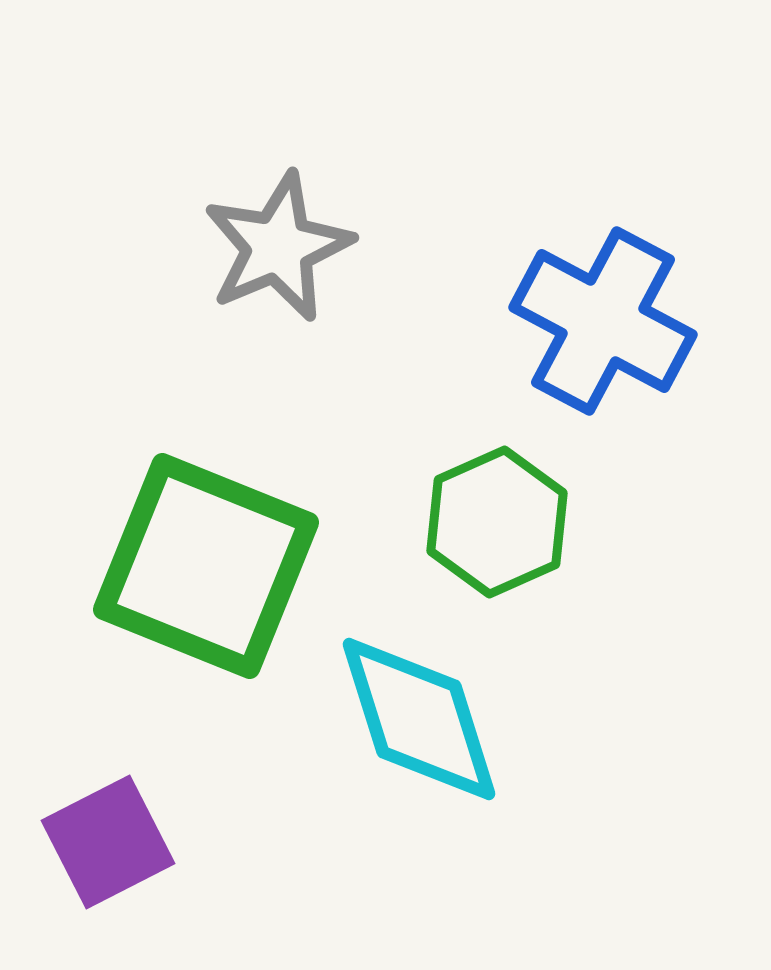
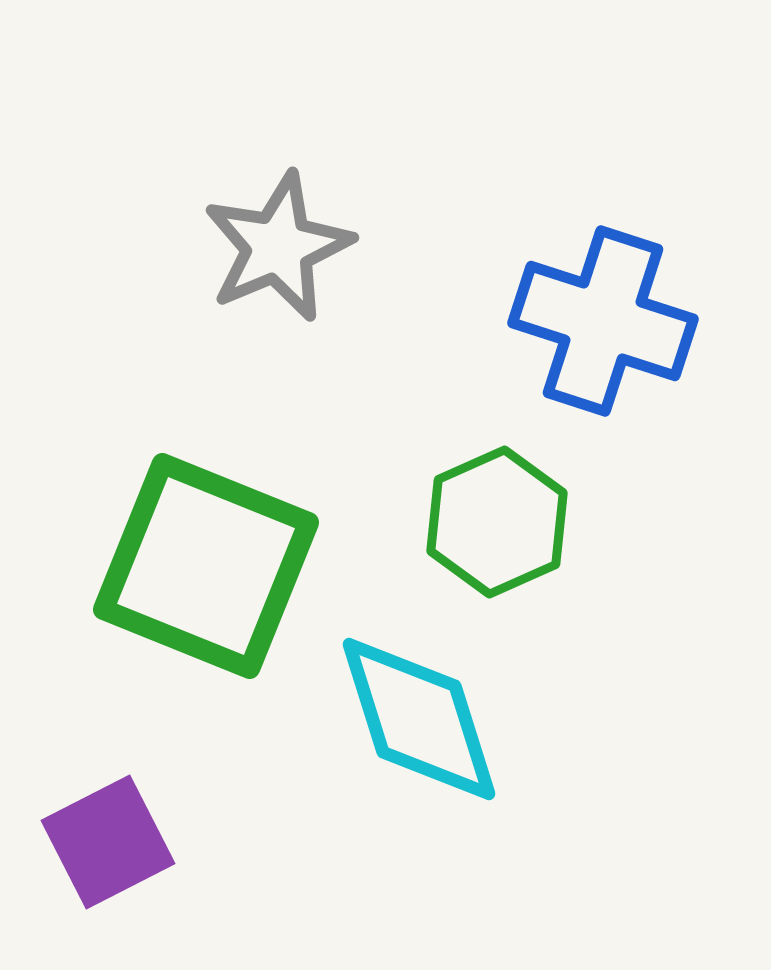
blue cross: rotated 10 degrees counterclockwise
